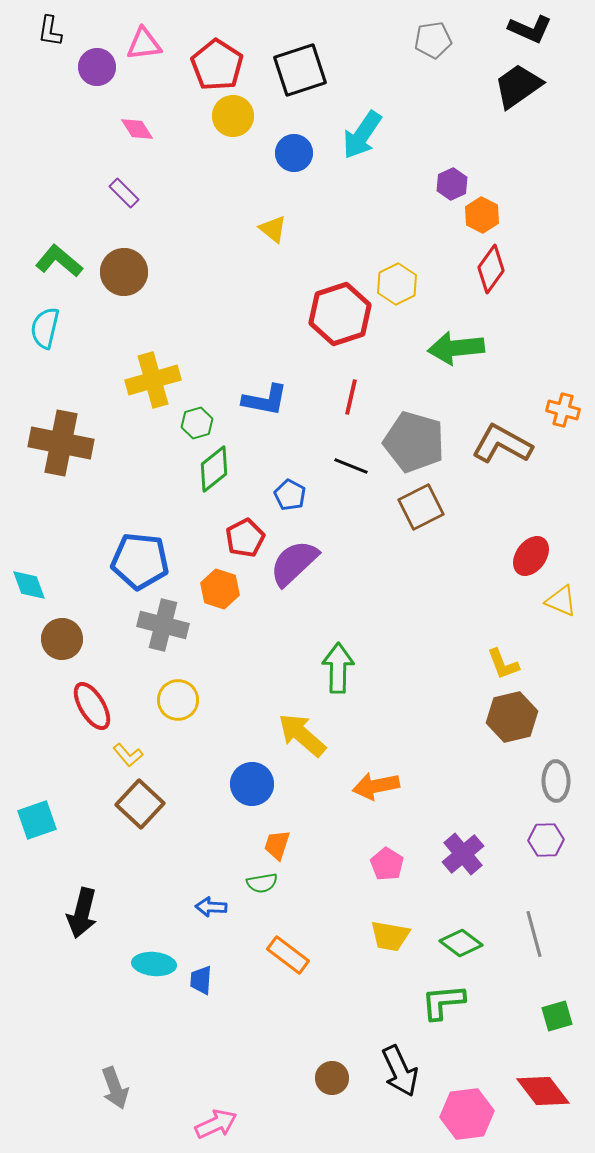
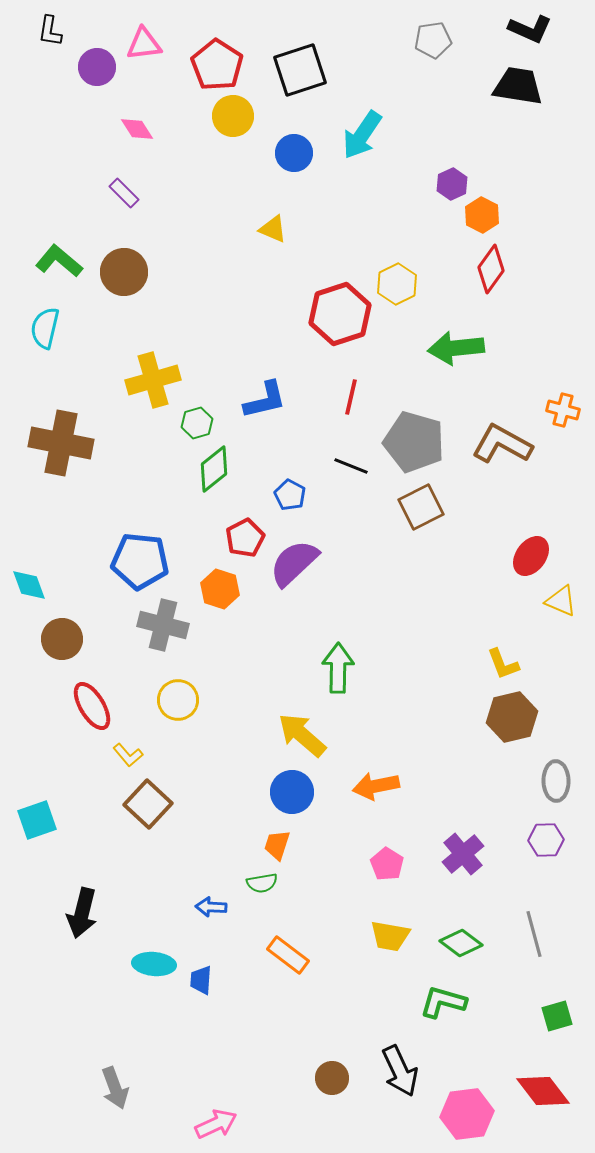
black trapezoid at (518, 86): rotated 44 degrees clockwise
yellow triangle at (273, 229): rotated 16 degrees counterclockwise
blue L-shape at (265, 400): rotated 24 degrees counterclockwise
blue circle at (252, 784): moved 40 px right, 8 px down
brown square at (140, 804): moved 8 px right
green L-shape at (443, 1002): rotated 21 degrees clockwise
